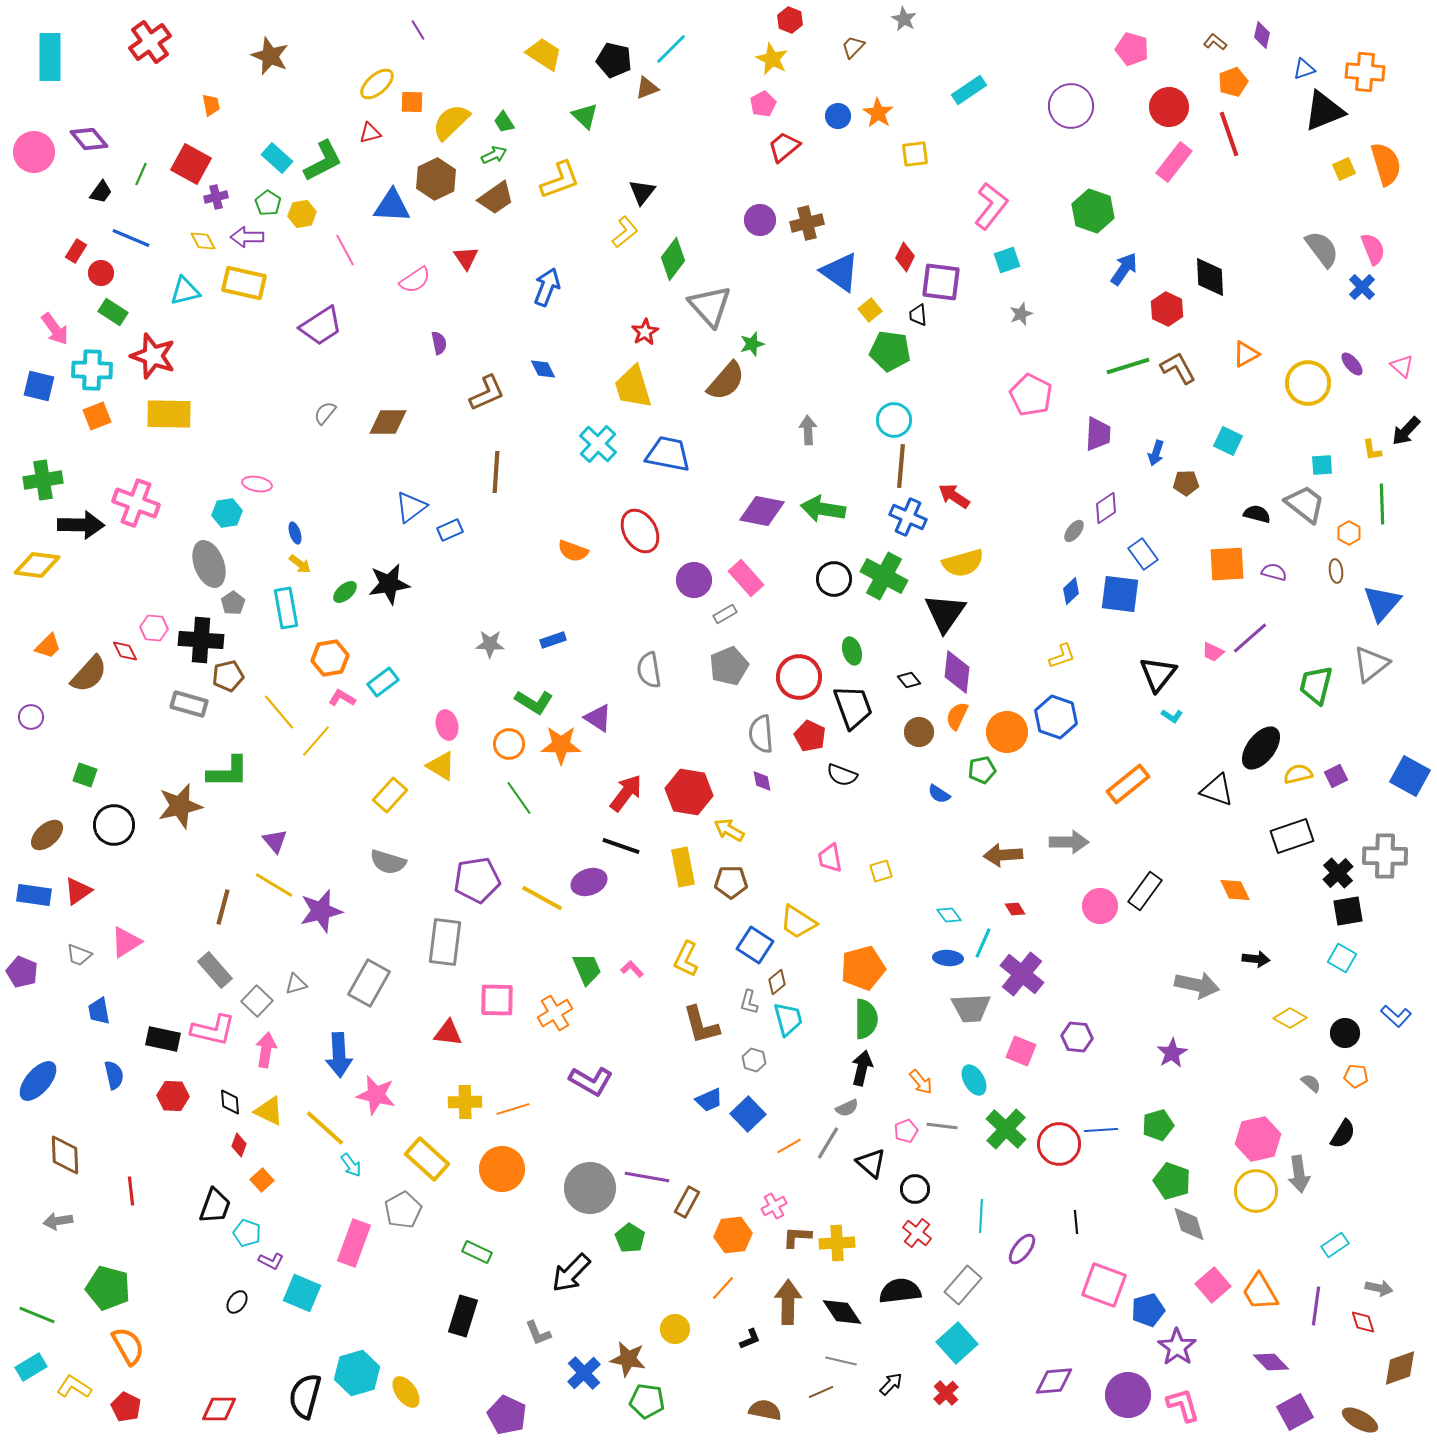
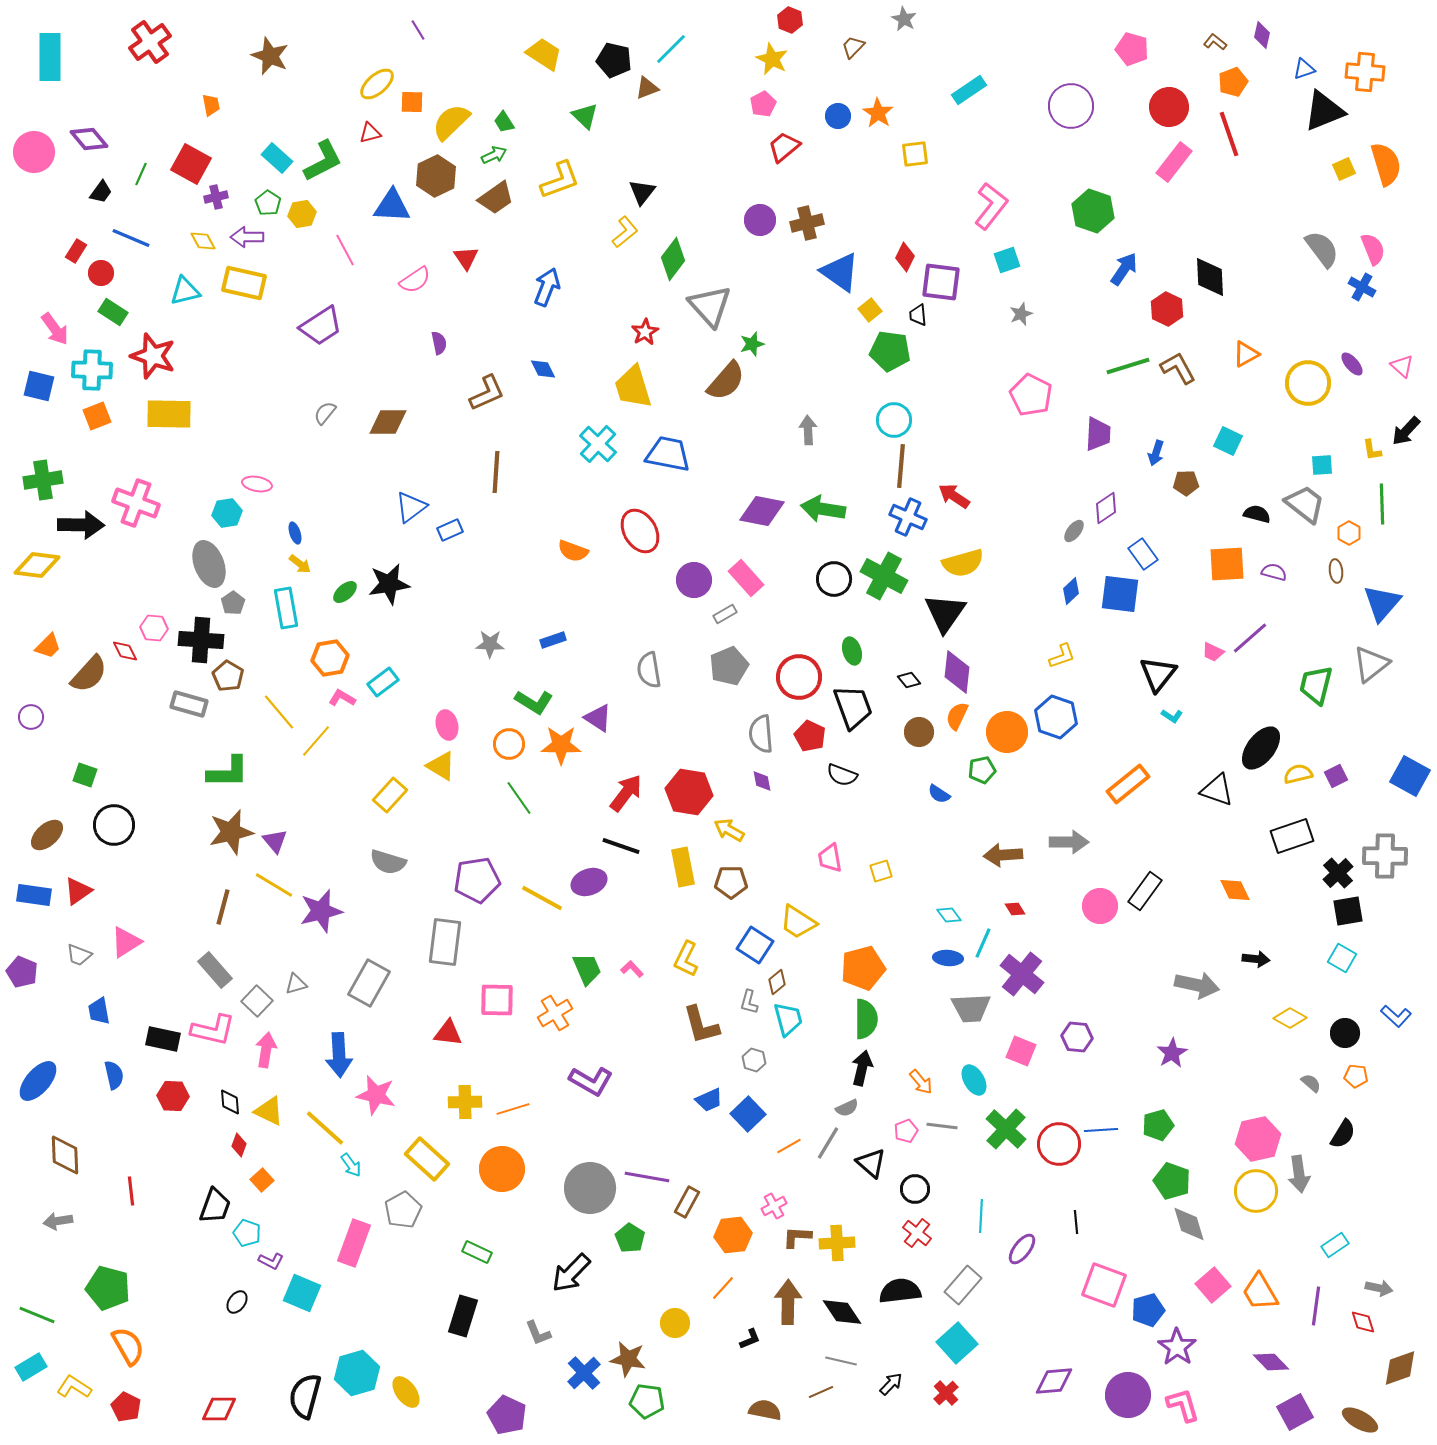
brown hexagon at (436, 179): moved 3 px up
blue cross at (1362, 287): rotated 16 degrees counterclockwise
brown pentagon at (228, 676): rotated 28 degrees counterclockwise
brown star at (180, 806): moved 51 px right, 26 px down
yellow circle at (675, 1329): moved 6 px up
